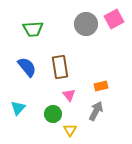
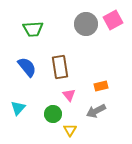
pink square: moved 1 px left, 1 px down
gray arrow: rotated 144 degrees counterclockwise
